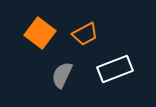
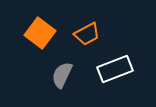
orange trapezoid: moved 2 px right
